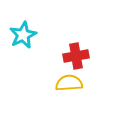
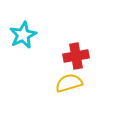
yellow semicircle: rotated 12 degrees counterclockwise
